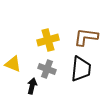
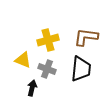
yellow triangle: moved 10 px right, 4 px up
black arrow: moved 2 px down
